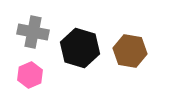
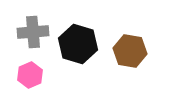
gray cross: rotated 16 degrees counterclockwise
black hexagon: moved 2 px left, 4 px up
